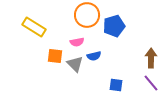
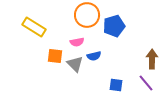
brown arrow: moved 1 px right, 1 px down
purple line: moved 5 px left
